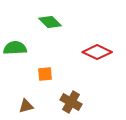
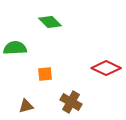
red diamond: moved 9 px right, 16 px down
